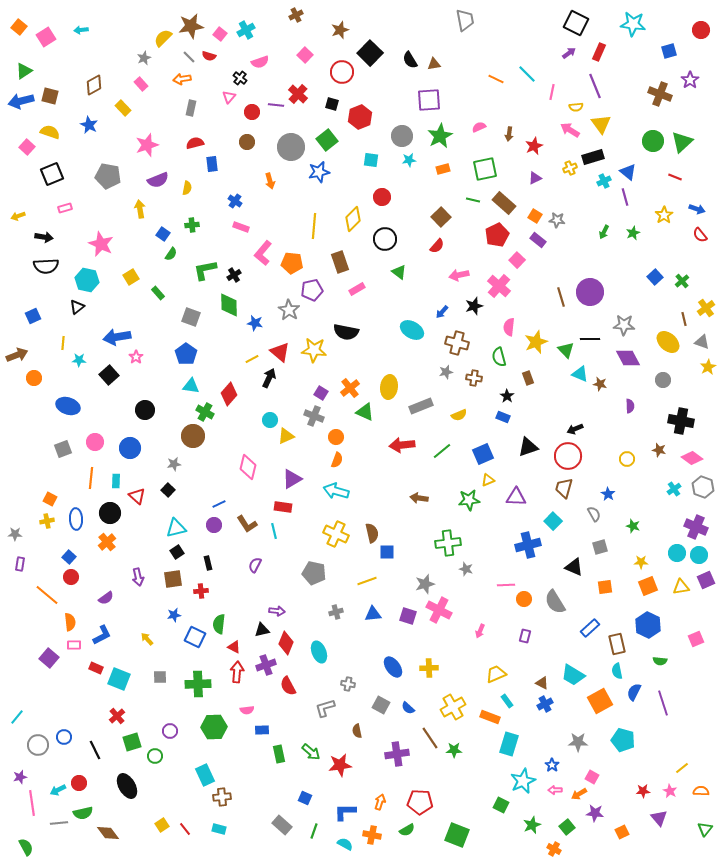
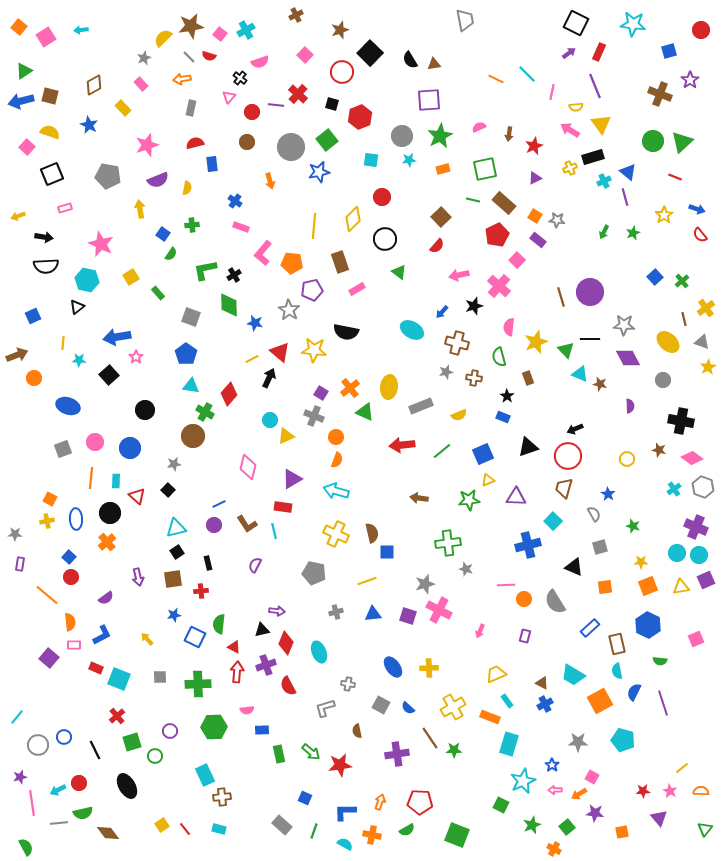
orange square at (622, 832): rotated 16 degrees clockwise
